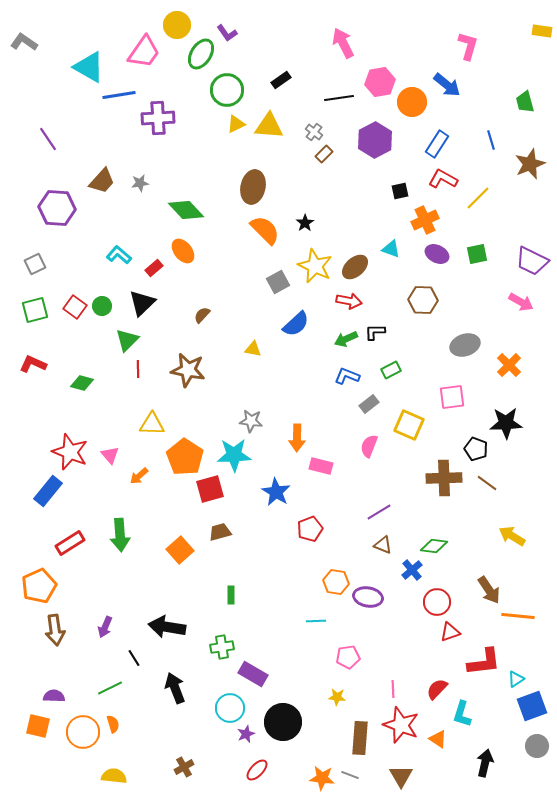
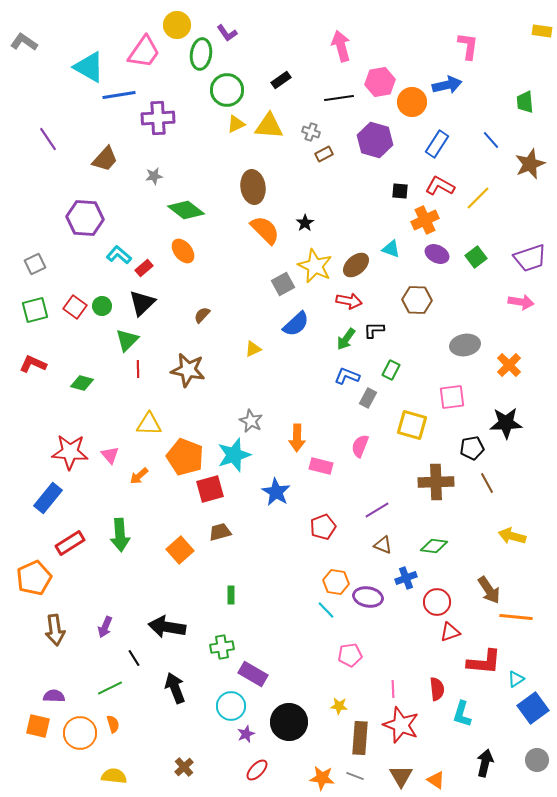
pink arrow at (343, 43): moved 2 px left, 3 px down; rotated 12 degrees clockwise
pink L-shape at (468, 46): rotated 8 degrees counterclockwise
green ellipse at (201, 54): rotated 24 degrees counterclockwise
blue arrow at (447, 85): rotated 52 degrees counterclockwise
green trapezoid at (525, 102): rotated 10 degrees clockwise
gray cross at (314, 132): moved 3 px left; rotated 18 degrees counterclockwise
purple hexagon at (375, 140): rotated 16 degrees counterclockwise
blue line at (491, 140): rotated 24 degrees counterclockwise
brown rectangle at (324, 154): rotated 18 degrees clockwise
red L-shape at (443, 179): moved 3 px left, 7 px down
brown trapezoid at (102, 181): moved 3 px right, 22 px up
gray star at (140, 183): moved 14 px right, 7 px up
brown ellipse at (253, 187): rotated 20 degrees counterclockwise
black square at (400, 191): rotated 18 degrees clockwise
purple hexagon at (57, 208): moved 28 px right, 10 px down
green diamond at (186, 210): rotated 9 degrees counterclockwise
green square at (477, 254): moved 1 px left, 3 px down; rotated 25 degrees counterclockwise
purple trapezoid at (532, 261): moved 2 px left, 3 px up; rotated 44 degrees counterclockwise
brown ellipse at (355, 267): moved 1 px right, 2 px up
red rectangle at (154, 268): moved 10 px left
gray square at (278, 282): moved 5 px right, 2 px down
brown hexagon at (423, 300): moved 6 px left
pink arrow at (521, 302): rotated 20 degrees counterclockwise
black L-shape at (375, 332): moved 1 px left, 2 px up
green arrow at (346, 339): rotated 30 degrees counterclockwise
gray ellipse at (465, 345): rotated 8 degrees clockwise
yellow triangle at (253, 349): rotated 36 degrees counterclockwise
green rectangle at (391, 370): rotated 36 degrees counterclockwise
gray rectangle at (369, 404): moved 1 px left, 6 px up; rotated 24 degrees counterclockwise
gray star at (251, 421): rotated 20 degrees clockwise
yellow triangle at (152, 424): moved 3 px left
yellow square at (409, 425): moved 3 px right; rotated 8 degrees counterclockwise
pink semicircle at (369, 446): moved 9 px left
black pentagon at (476, 449): moved 4 px left, 1 px up; rotated 30 degrees counterclockwise
red star at (70, 452): rotated 18 degrees counterclockwise
cyan star at (234, 455): rotated 16 degrees counterclockwise
orange pentagon at (185, 457): rotated 12 degrees counterclockwise
brown cross at (444, 478): moved 8 px left, 4 px down
brown line at (487, 483): rotated 25 degrees clockwise
blue rectangle at (48, 491): moved 7 px down
purple line at (379, 512): moved 2 px left, 2 px up
red pentagon at (310, 529): moved 13 px right, 2 px up
yellow arrow at (512, 536): rotated 16 degrees counterclockwise
blue cross at (412, 570): moved 6 px left, 8 px down; rotated 20 degrees clockwise
orange pentagon at (39, 586): moved 5 px left, 8 px up
orange line at (518, 616): moved 2 px left, 1 px down
cyan line at (316, 621): moved 10 px right, 11 px up; rotated 48 degrees clockwise
pink pentagon at (348, 657): moved 2 px right, 2 px up
red L-shape at (484, 662): rotated 12 degrees clockwise
red semicircle at (437, 689): rotated 130 degrees clockwise
yellow star at (337, 697): moved 2 px right, 9 px down
blue square at (532, 706): moved 1 px right, 2 px down; rotated 16 degrees counterclockwise
cyan circle at (230, 708): moved 1 px right, 2 px up
black circle at (283, 722): moved 6 px right
orange circle at (83, 732): moved 3 px left, 1 px down
orange triangle at (438, 739): moved 2 px left, 41 px down
gray circle at (537, 746): moved 14 px down
brown cross at (184, 767): rotated 12 degrees counterclockwise
gray line at (350, 775): moved 5 px right, 1 px down
